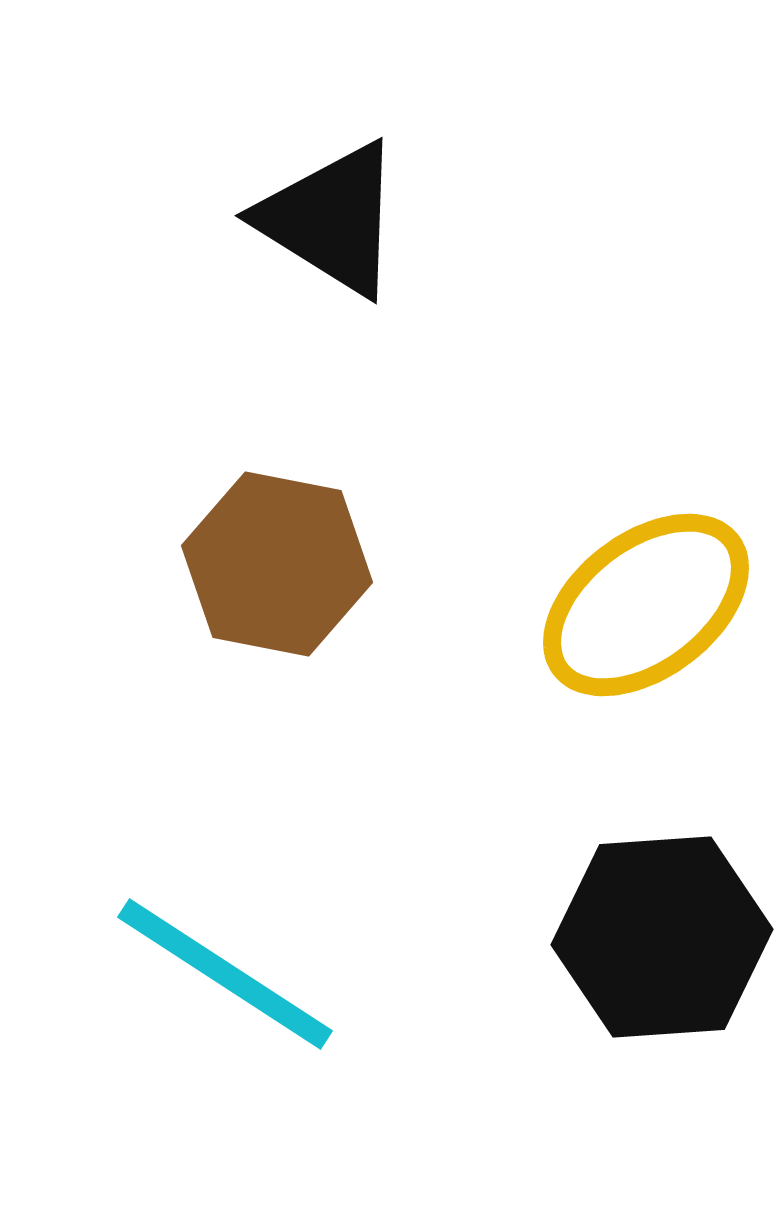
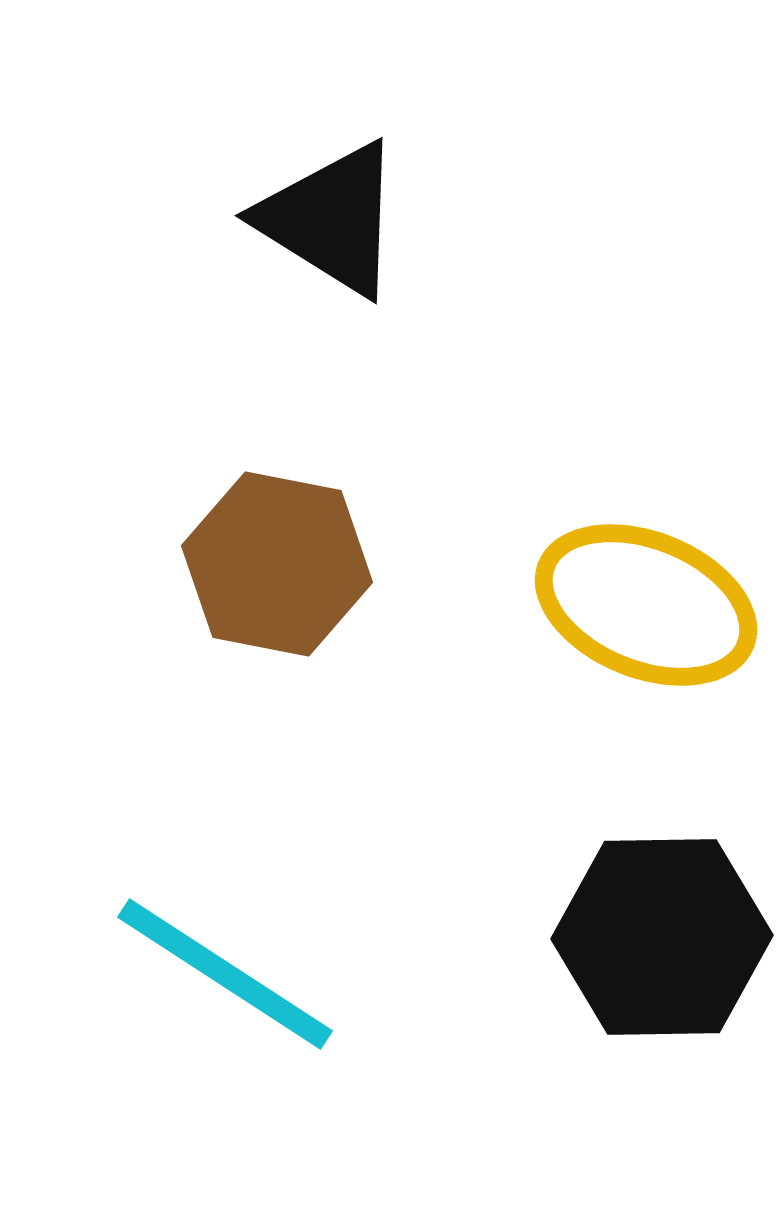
yellow ellipse: rotated 59 degrees clockwise
black hexagon: rotated 3 degrees clockwise
